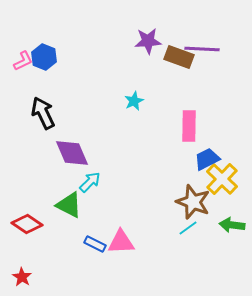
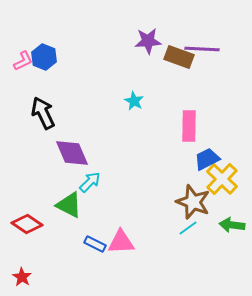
cyan star: rotated 18 degrees counterclockwise
